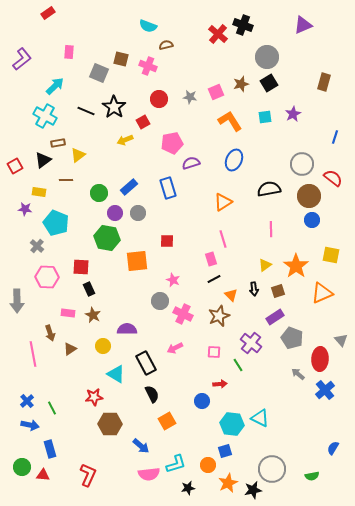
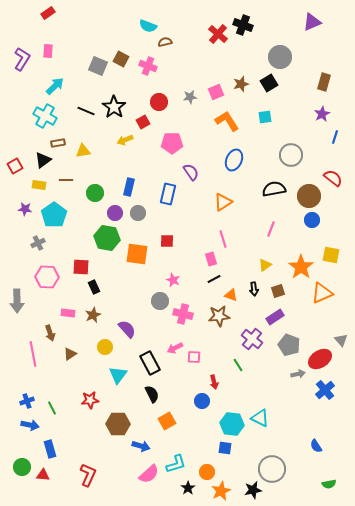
purple triangle at (303, 25): moved 9 px right, 3 px up
brown semicircle at (166, 45): moved 1 px left, 3 px up
pink rectangle at (69, 52): moved 21 px left, 1 px up
gray circle at (267, 57): moved 13 px right
purple L-shape at (22, 59): rotated 20 degrees counterclockwise
brown square at (121, 59): rotated 14 degrees clockwise
gray square at (99, 73): moved 1 px left, 7 px up
gray star at (190, 97): rotated 16 degrees counterclockwise
red circle at (159, 99): moved 3 px down
purple star at (293, 114): moved 29 px right
orange L-shape at (230, 121): moved 3 px left
pink pentagon at (172, 143): rotated 10 degrees clockwise
yellow triangle at (78, 155): moved 5 px right, 4 px up; rotated 28 degrees clockwise
purple semicircle at (191, 163): moved 9 px down; rotated 72 degrees clockwise
gray circle at (302, 164): moved 11 px left, 9 px up
blue rectangle at (129, 187): rotated 36 degrees counterclockwise
blue rectangle at (168, 188): moved 6 px down; rotated 30 degrees clockwise
black semicircle at (269, 189): moved 5 px right
yellow rectangle at (39, 192): moved 7 px up
green circle at (99, 193): moved 4 px left
cyan pentagon at (56, 223): moved 2 px left, 8 px up; rotated 15 degrees clockwise
pink line at (271, 229): rotated 21 degrees clockwise
gray cross at (37, 246): moved 1 px right, 3 px up; rotated 24 degrees clockwise
orange square at (137, 261): moved 7 px up; rotated 15 degrees clockwise
orange star at (296, 266): moved 5 px right, 1 px down
black rectangle at (89, 289): moved 5 px right, 2 px up
orange triangle at (231, 295): rotated 24 degrees counterclockwise
pink cross at (183, 314): rotated 12 degrees counterclockwise
brown star at (93, 315): rotated 21 degrees clockwise
brown star at (219, 316): rotated 15 degrees clockwise
purple semicircle at (127, 329): rotated 48 degrees clockwise
gray pentagon at (292, 338): moved 3 px left, 7 px down
purple cross at (251, 343): moved 1 px right, 4 px up
yellow circle at (103, 346): moved 2 px right, 1 px down
brown triangle at (70, 349): moved 5 px down
pink square at (214, 352): moved 20 px left, 5 px down
red ellipse at (320, 359): rotated 55 degrees clockwise
black rectangle at (146, 363): moved 4 px right
cyan triangle at (116, 374): moved 2 px right, 1 px down; rotated 36 degrees clockwise
gray arrow at (298, 374): rotated 128 degrees clockwise
red arrow at (220, 384): moved 6 px left, 2 px up; rotated 80 degrees clockwise
red star at (94, 397): moved 4 px left, 3 px down
blue cross at (27, 401): rotated 24 degrees clockwise
brown hexagon at (110, 424): moved 8 px right
blue arrow at (141, 446): rotated 24 degrees counterclockwise
blue semicircle at (333, 448): moved 17 px left, 2 px up; rotated 64 degrees counterclockwise
blue square at (225, 451): moved 3 px up; rotated 24 degrees clockwise
orange circle at (208, 465): moved 1 px left, 7 px down
pink semicircle at (149, 474): rotated 35 degrees counterclockwise
green semicircle at (312, 476): moved 17 px right, 8 px down
orange star at (228, 483): moved 7 px left, 8 px down
black star at (188, 488): rotated 24 degrees counterclockwise
